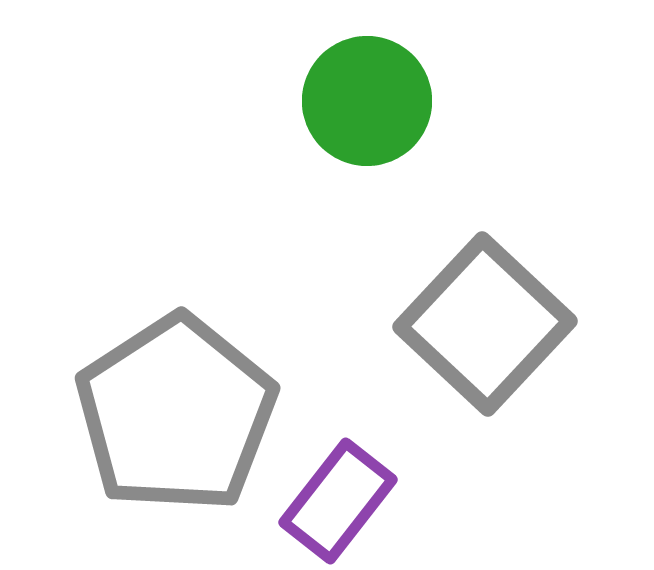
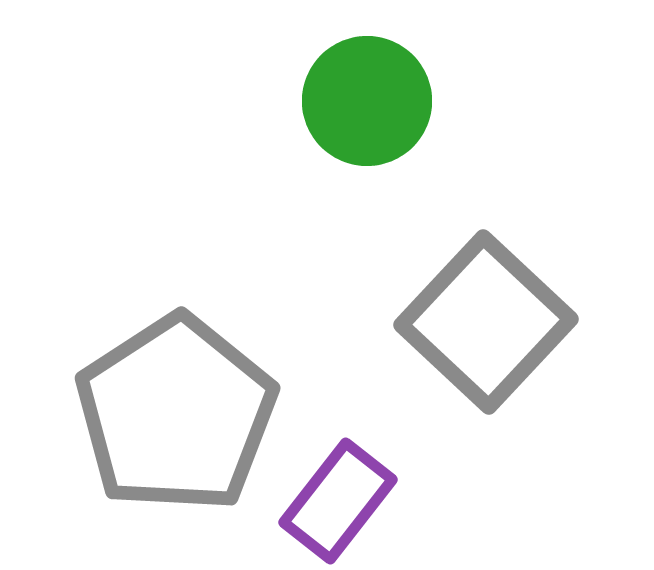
gray square: moved 1 px right, 2 px up
